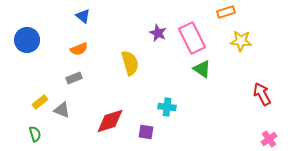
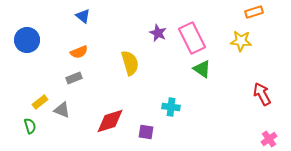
orange rectangle: moved 28 px right
orange semicircle: moved 3 px down
cyan cross: moved 4 px right
green semicircle: moved 5 px left, 8 px up
